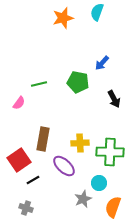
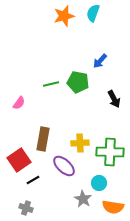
cyan semicircle: moved 4 px left, 1 px down
orange star: moved 1 px right, 2 px up
blue arrow: moved 2 px left, 2 px up
green line: moved 12 px right
gray star: rotated 18 degrees counterclockwise
orange semicircle: rotated 100 degrees counterclockwise
